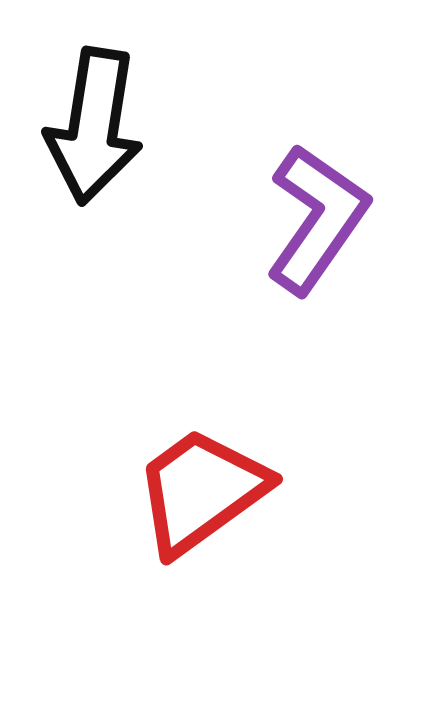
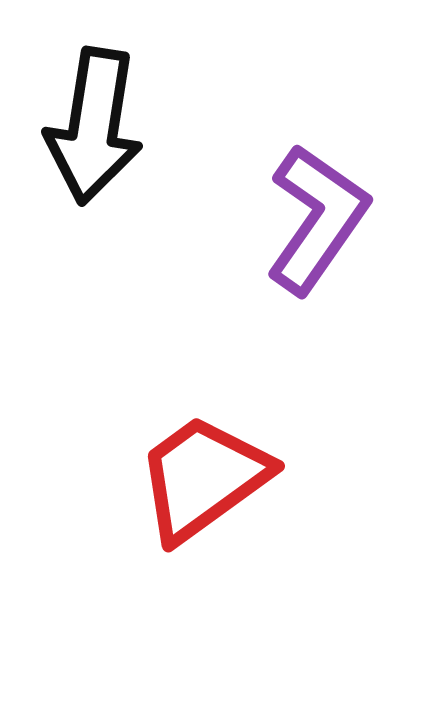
red trapezoid: moved 2 px right, 13 px up
